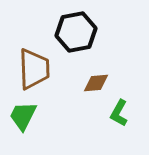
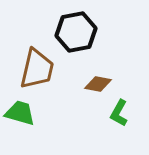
brown trapezoid: moved 3 px right; rotated 15 degrees clockwise
brown diamond: moved 2 px right, 1 px down; rotated 16 degrees clockwise
green trapezoid: moved 3 px left, 3 px up; rotated 80 degrees clockwise
